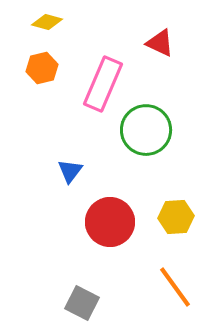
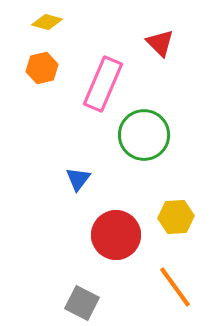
red triangle: rotated 20 degrees clockwise
green circle: moved 2 px left, 5 px down
blue triangle: moved 8 px right, 8 px down
red circle: moved 6 px right, 13 px down
